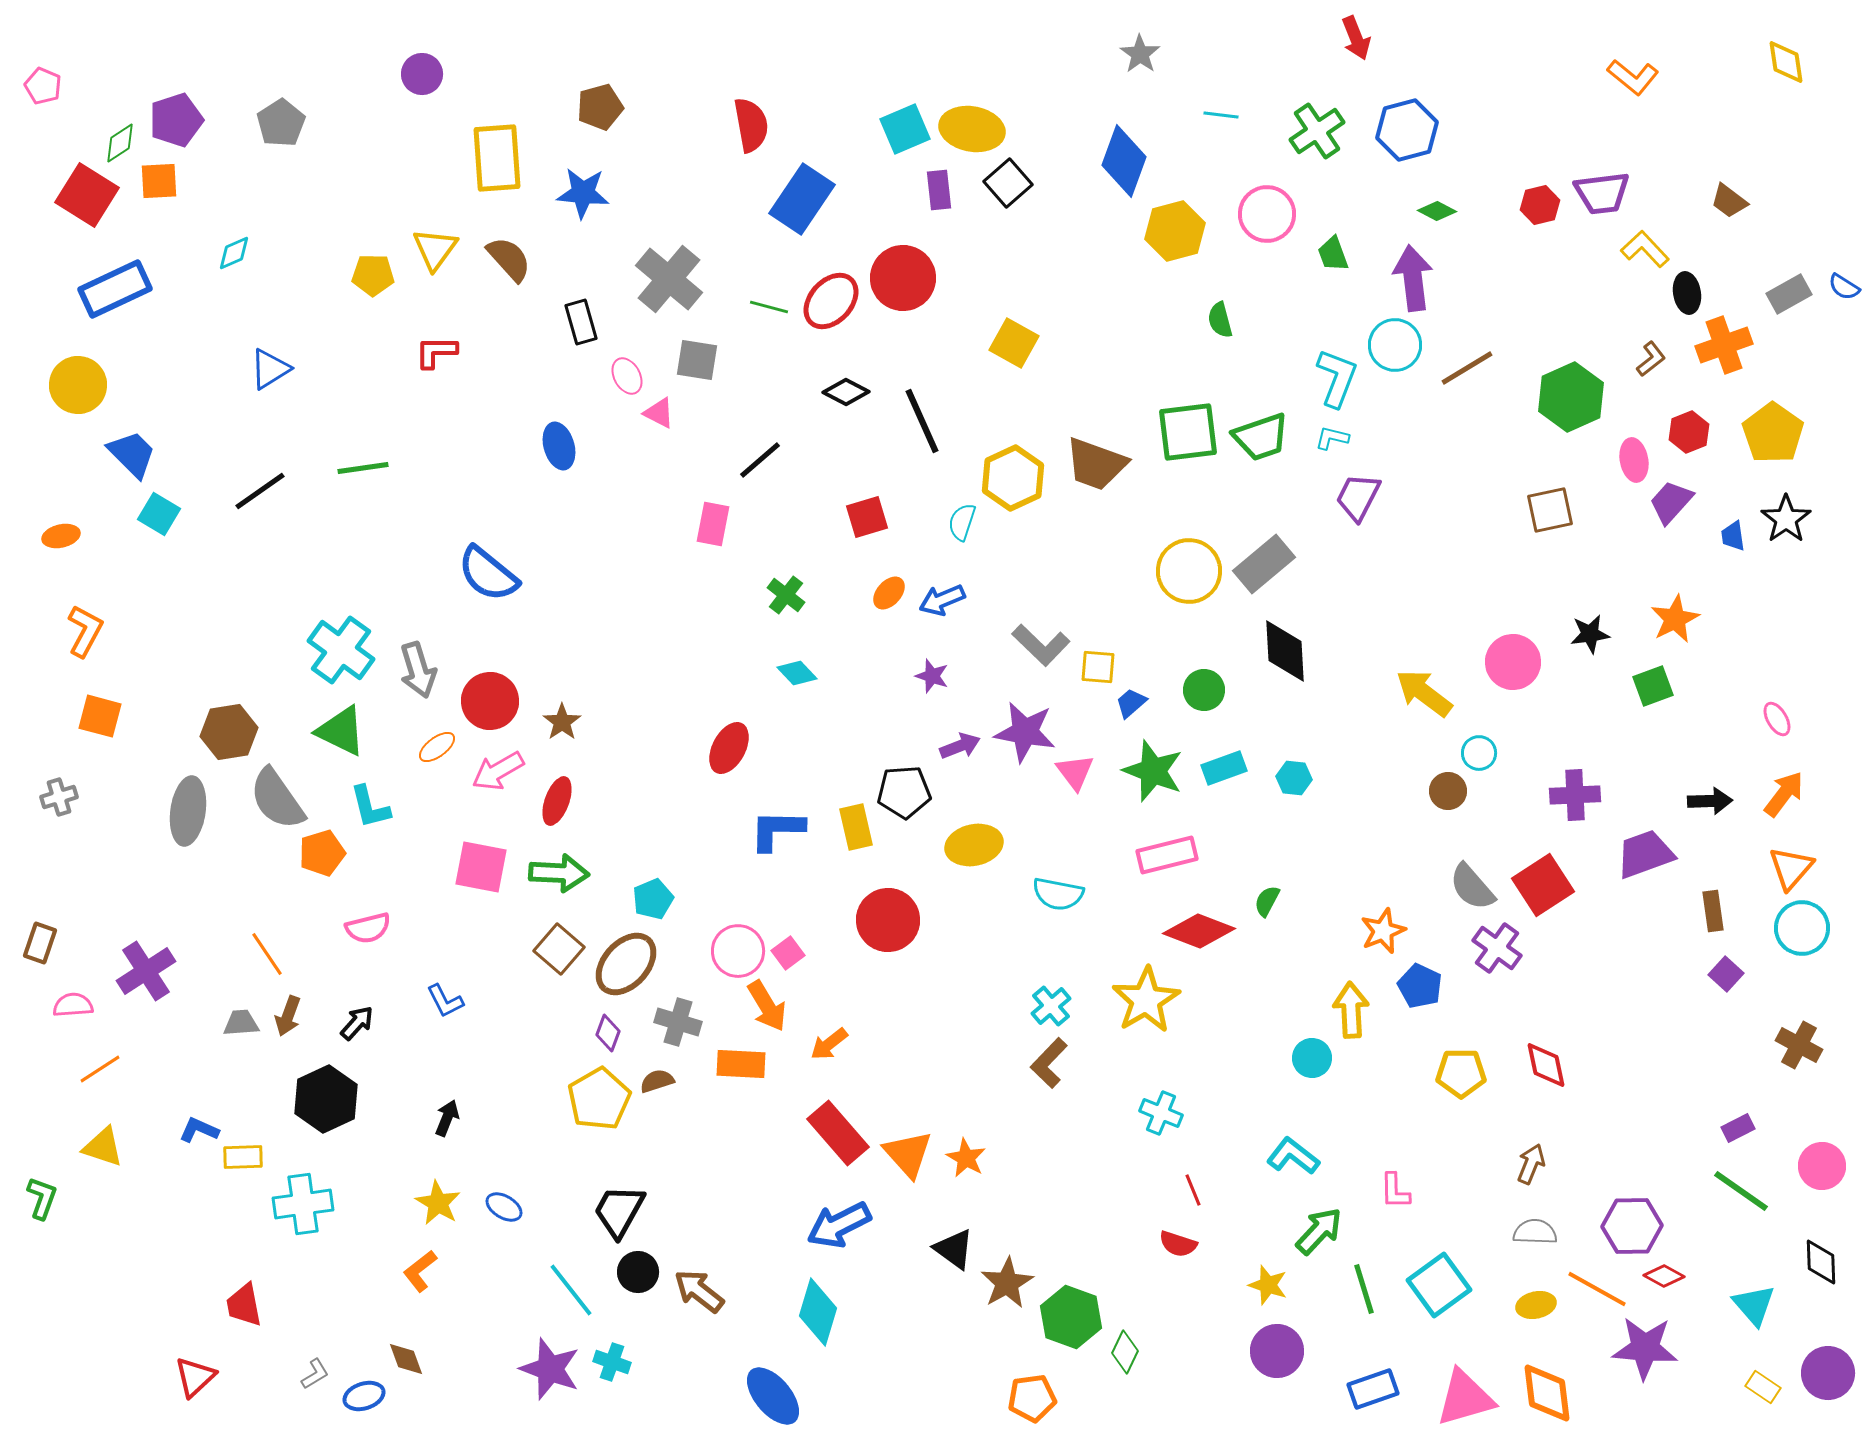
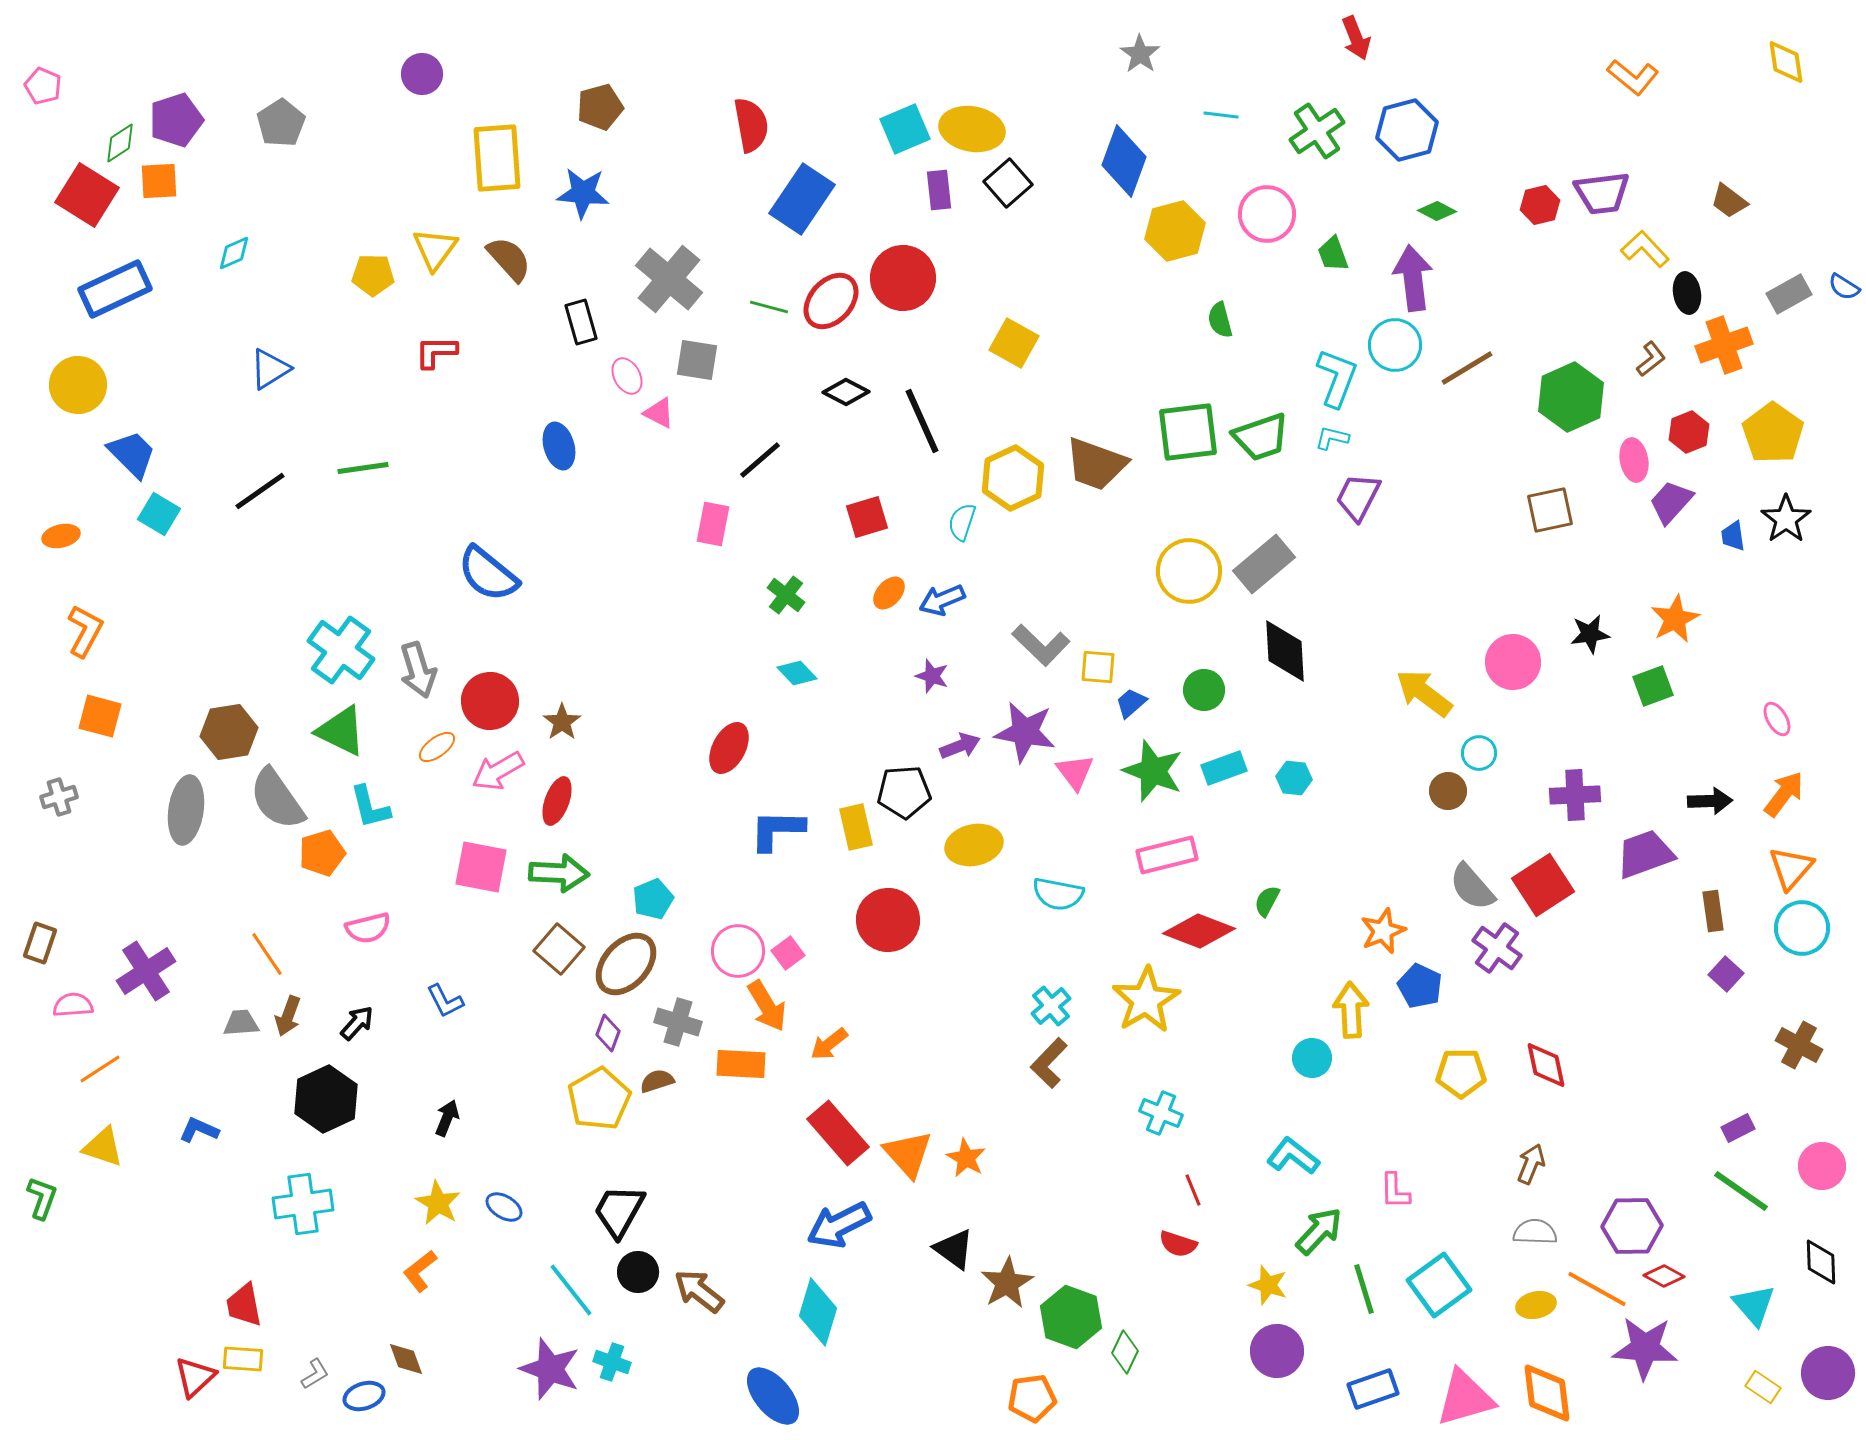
gray ellipse at (188, 811): moved 2 px left, 1 px up
yellow rectangle at (243, 1157): moved 202 px down; rotated 6 degrees clockwise
